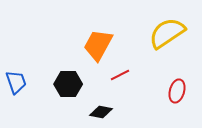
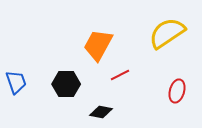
black hexagon: moved 2 px left
